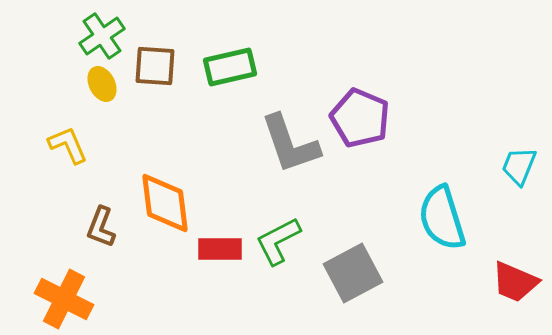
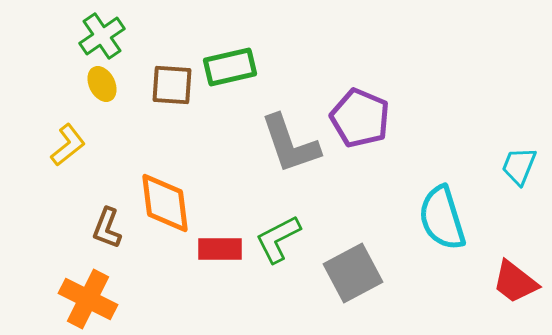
brown square: moved 17 px right, 19 px down
yellow L-shape: rotated 75 degrees clockwise
brown L-shape: moved 6 px right, 1 px down
green L-shape: moved 2 px up
red trapezoid: rotated 15 degrees clockwise
orange cross: moved 24 px right
